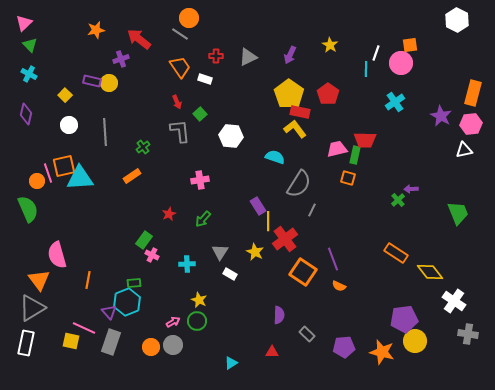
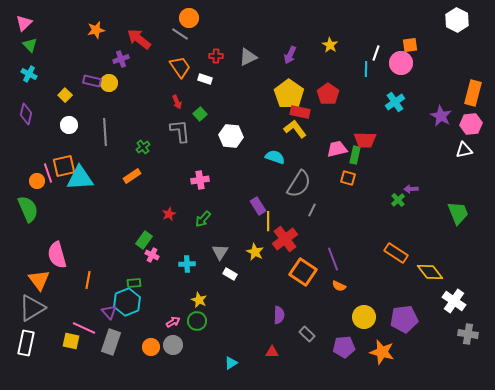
yellow circle at (415, 341): moved 51 px left, 24 px up
